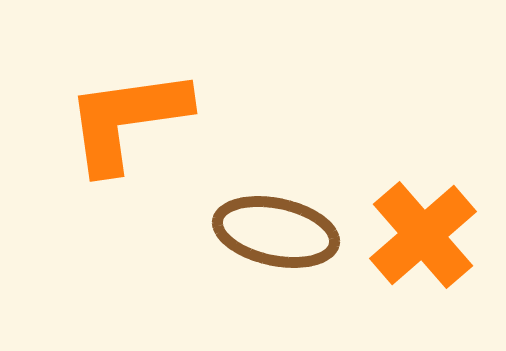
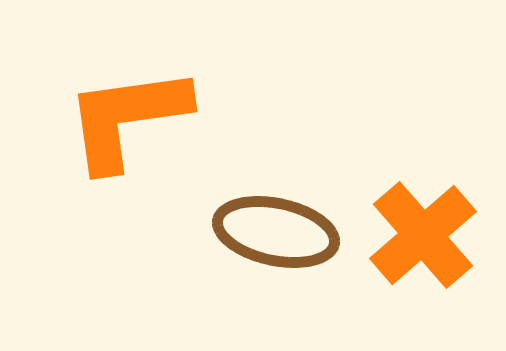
orange L-shape: moved 2 px up
